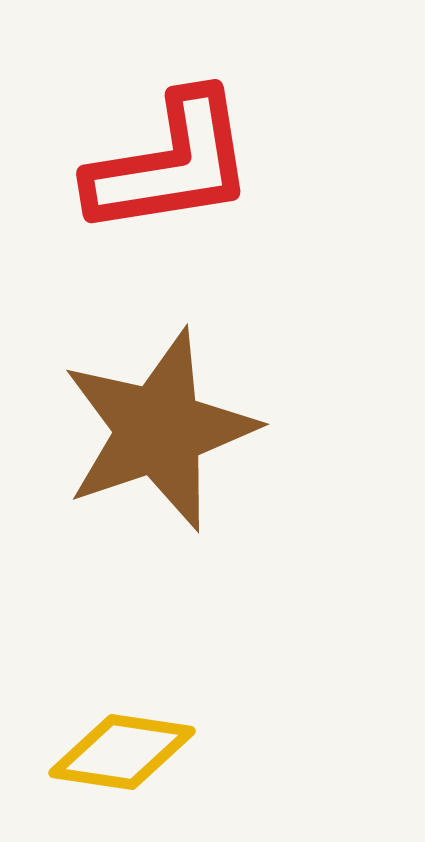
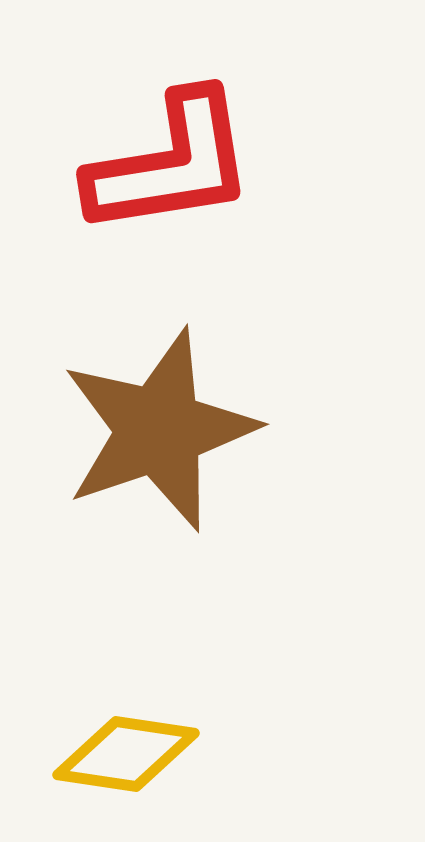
yellow diamond: moved 4 px right, 2 px down
